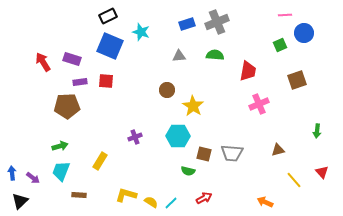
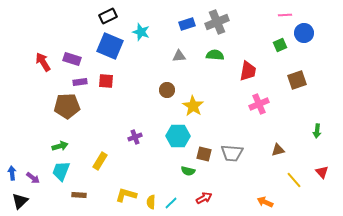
yellow semicircle at (151, 202): rotated 120 degrees counterclockwise
